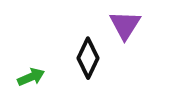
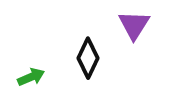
purple triangle: moved 9 px right
